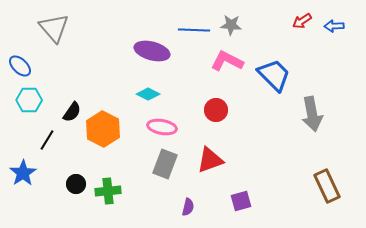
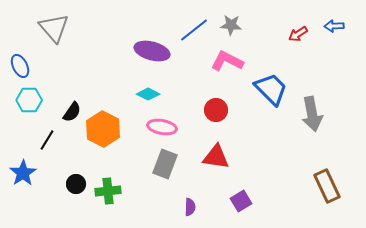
red arrow: moved 4 px left, 13 px down
blue line: rotated 40 degrees counterclockwise
blue ellipse: rotated 20 degrees clockwise
blue trapezoid: moved 3 px left, 14 px down
red triangle: moved 6 px right, 3 px up; rotated 28 degrees clockwise
purple square: rotated 15 degrees counterclockwise
purple semicircle: moved 2 px right; rotated 12 degrees counterclockwise
